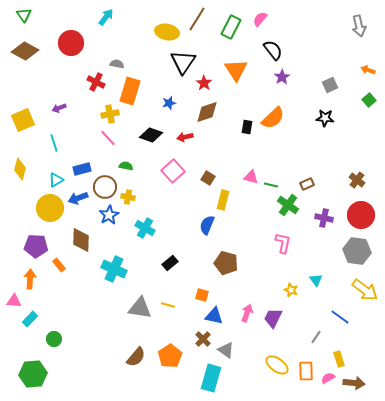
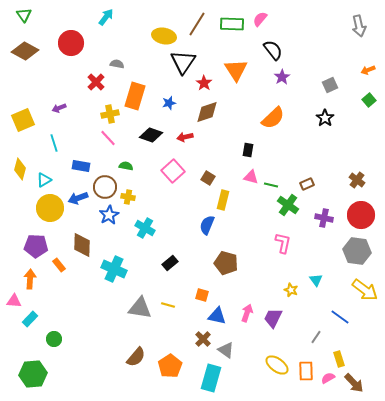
brown line at (197, 19): moved 5 px down
green rectangle at (231, 27): moved 1 px right, 3 px up; rotated 65 degrees clockwise
yellow ellipse at (167, 32): moved 3 px left, 4 px down
orange arrow at (368, 70): rotated 40 degrees counterclockwise
red cross at (96, 82): rotated 18 degrees clockwise
orange rectangle at (130, 91): moved 5 px right, 5 px down
black star at (325, 118): rotated 30 degrees clockwise
black rectangle at (247, 127): moved 1 px right, 23 px down
blue rectangle at (82, 169): moved 1 px left, 3 px up; rotated 24 degrees clockwise
cyan triangle at (56, 180): moved 12 px left
brown diamond at (81, 240): moved 1 px right, 5 px down
blue triangle at (214, 316): moved 3 px right
orange pentagon at (170, 356): moved 10 px down
brown arrow at (354, 383): rotated 40 degrees clockwise
